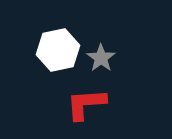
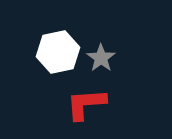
white hexagon: moved 2 px down
